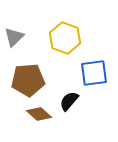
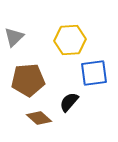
yellow hexagon: moved 5 px right, 2 px down; rotated 24 degrees counterclockwise
black semicircle: moved 1 px down
brown diamond: moved 4 px down
